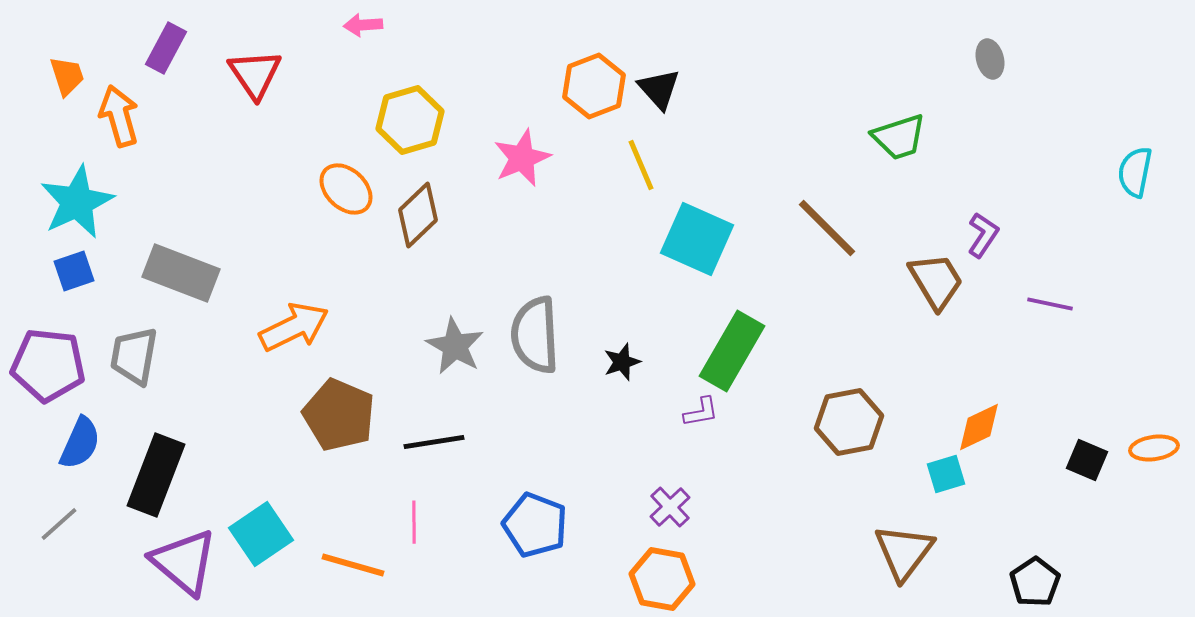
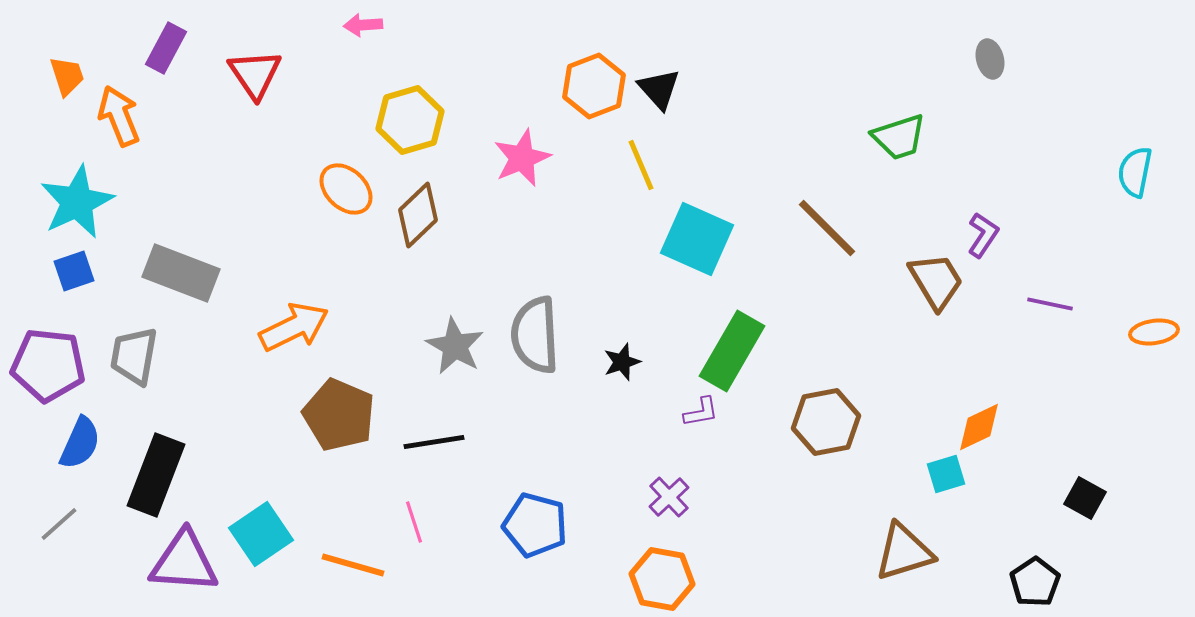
orange arrow at (119, 116): rotated 6 degrees counterclockwise
brown hexagon at (849, 422): moved 23 px left
orange ellipse at (1154, 448): moved 116 px up
black square at (1087, 460): moved 2 px left, 38 px down; rotated 6 degrees clockwise
purple cross at (670, 507): moved 1 px left, 10 px up
pink line at (414, 522): rotated 18 degrees counterclockwise
blue pentagon at (535, 525): rotated 6 degrees counterclockwise
brown triangle at (904, 552): rotated 36 degrees clockwise
purple triangle at (184, 562): rotated 36 degrees counterclockwise
